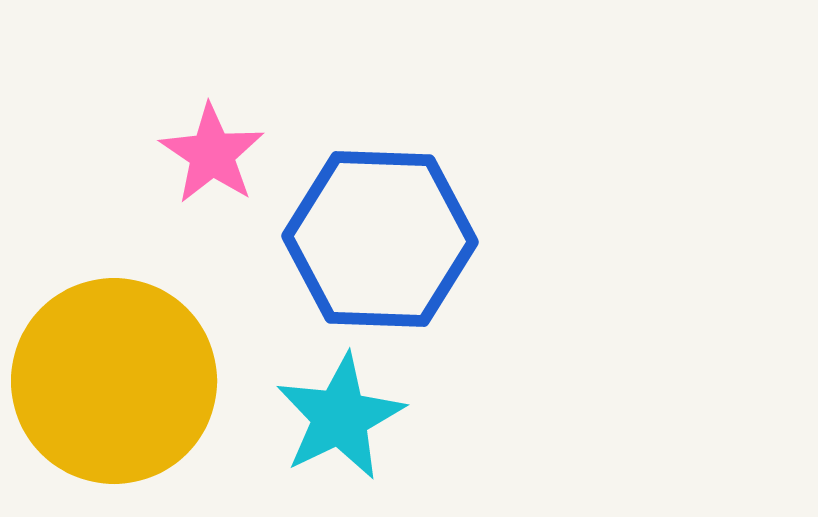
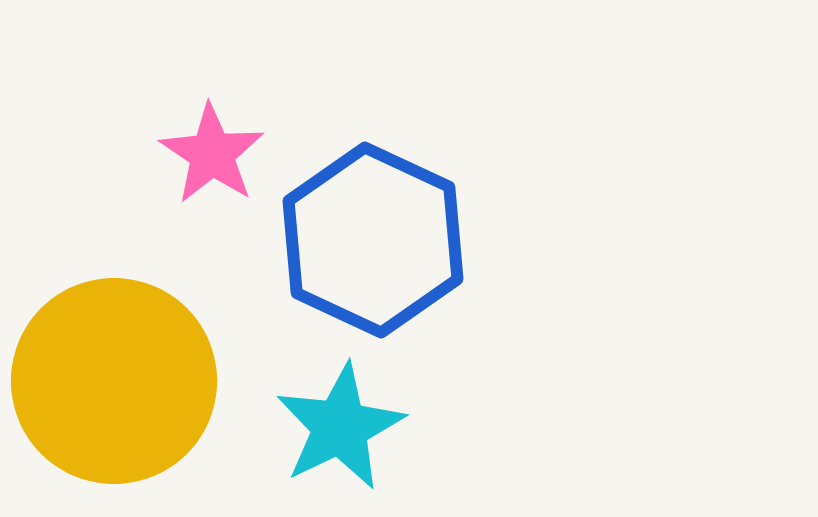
blue hexagon: moved 7 px left, 1 px down; rotated 23 degrees clockwise
cyan star: moved 10 px down
